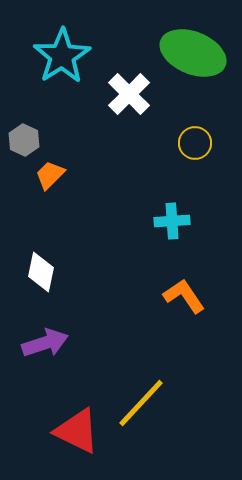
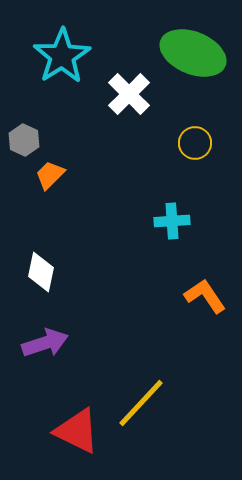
orange L-shape: moved 21 px right
